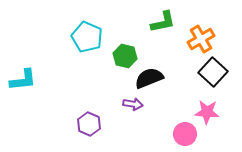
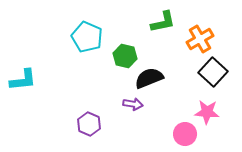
orange cross: moved 1 px left
